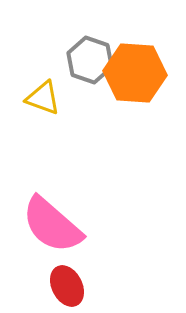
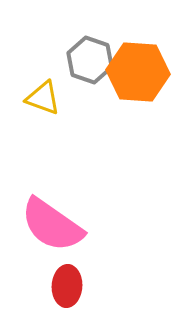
orange hexagon: moved 3 px right, 1 px up
pink semicircle: rotated 6 degrees counterclockwise
red ellipse: rotated 30 degrees clockwise
